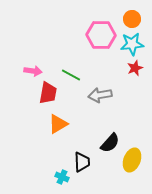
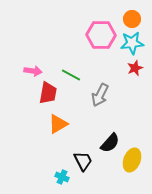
cyan star: moved 1 px up
gray arrow: rotated 55 degrees counterclockwise
black trapezoid: moved 1 px right, 1 px up; rotated 25 degrees counterclockwise
